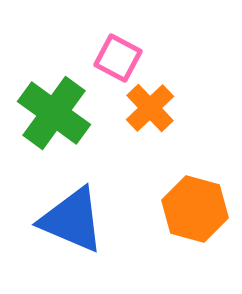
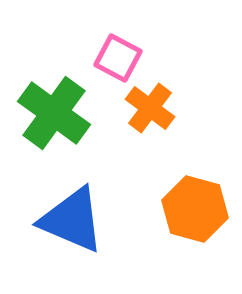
orange cross: rotated 9 degrees counterclockwise
